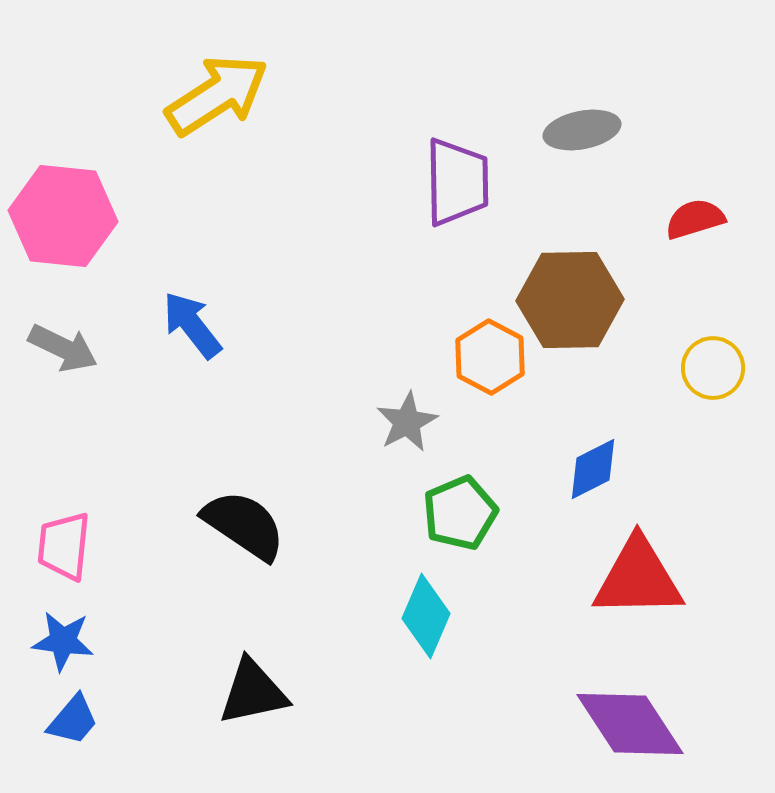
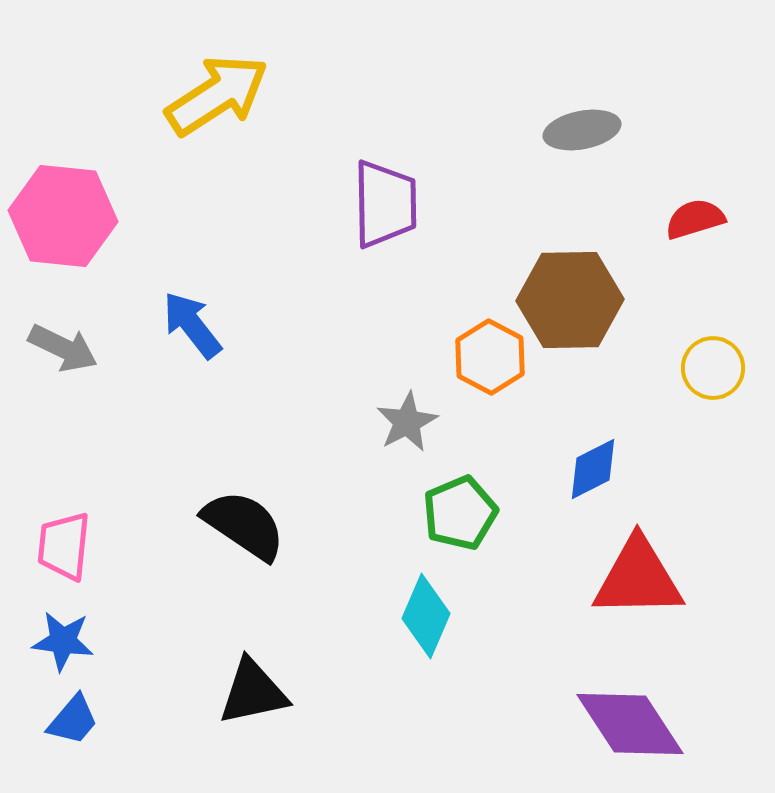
purple trapezoid: moved 72 px left, 22 px down
